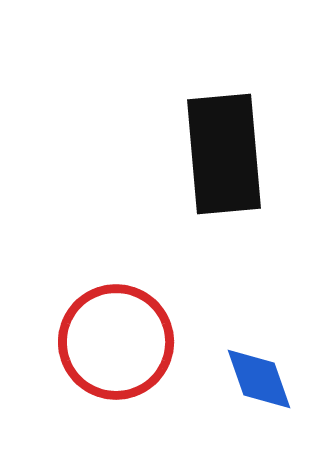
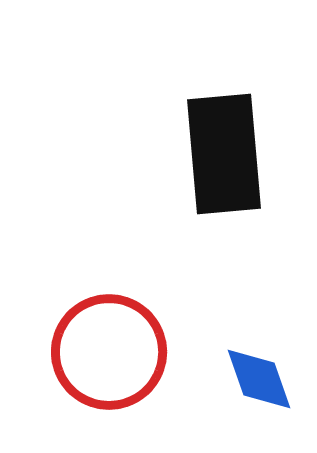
red circle: moved 7 px left, 10 px down
